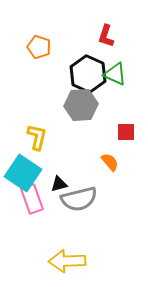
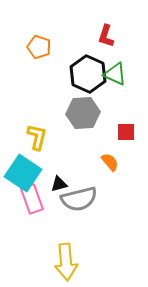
gray hexagon: moved 2 px right, 8 px down
yellow arrow: moved 1 px left, 1 px down; rotated 93 degrees counterclockwise
